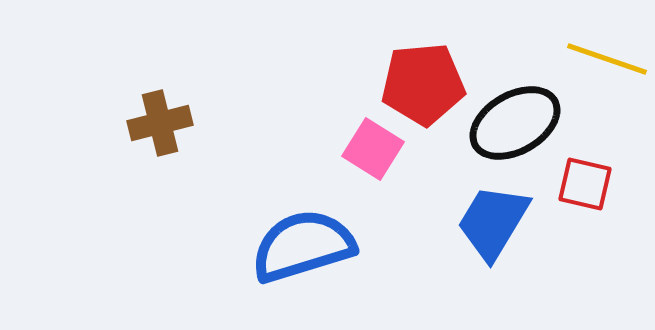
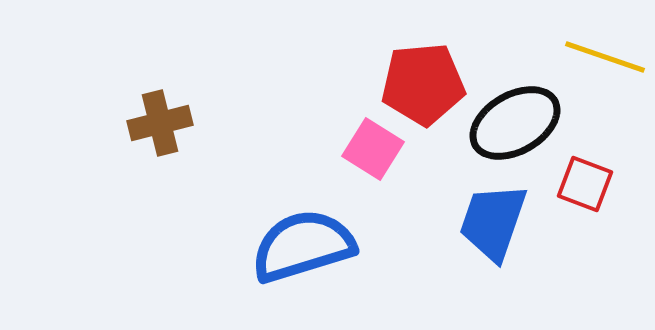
yellow line: moved 2 px left, 2 px up
red square: rotated 8 degrees clockwise
blue trapezoid: rotated 12 degrees counterclockwise
